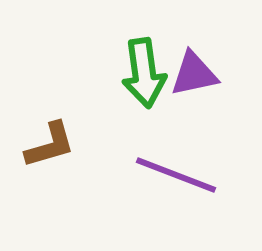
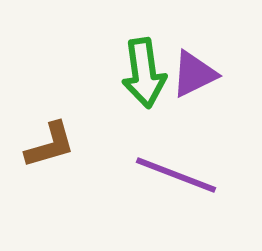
purple triangle: rotated 14 degrees counterclockwise
